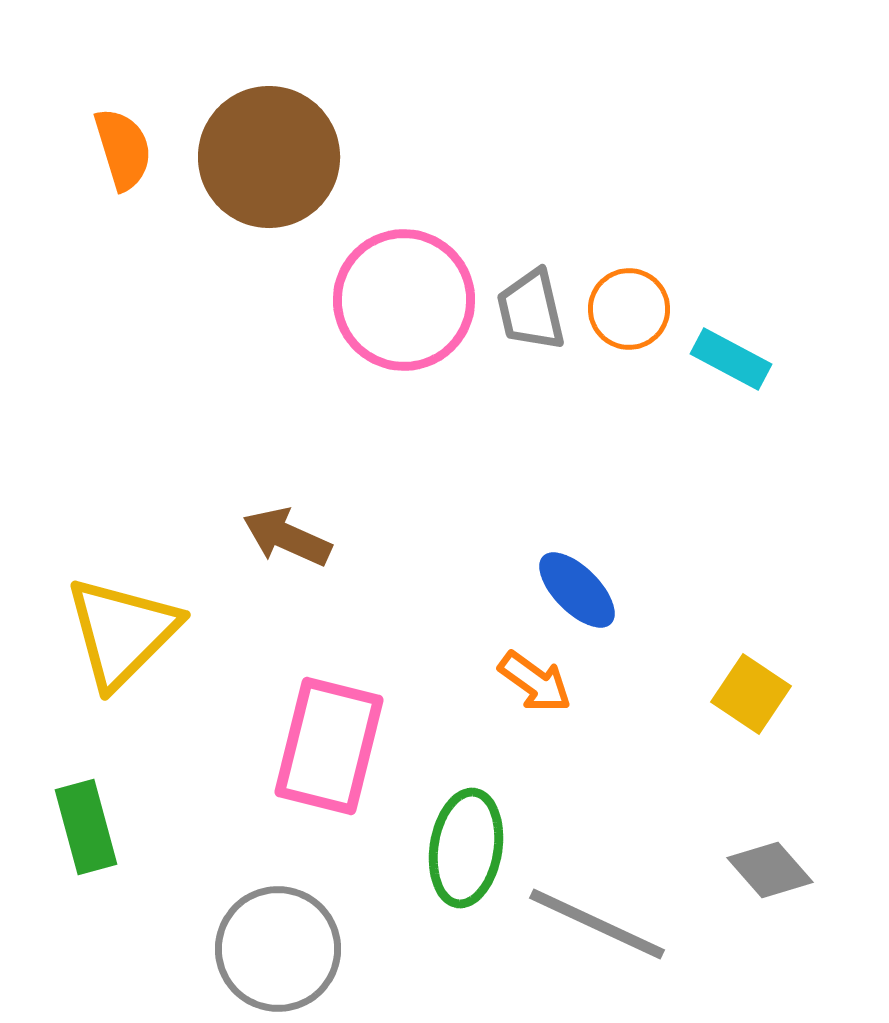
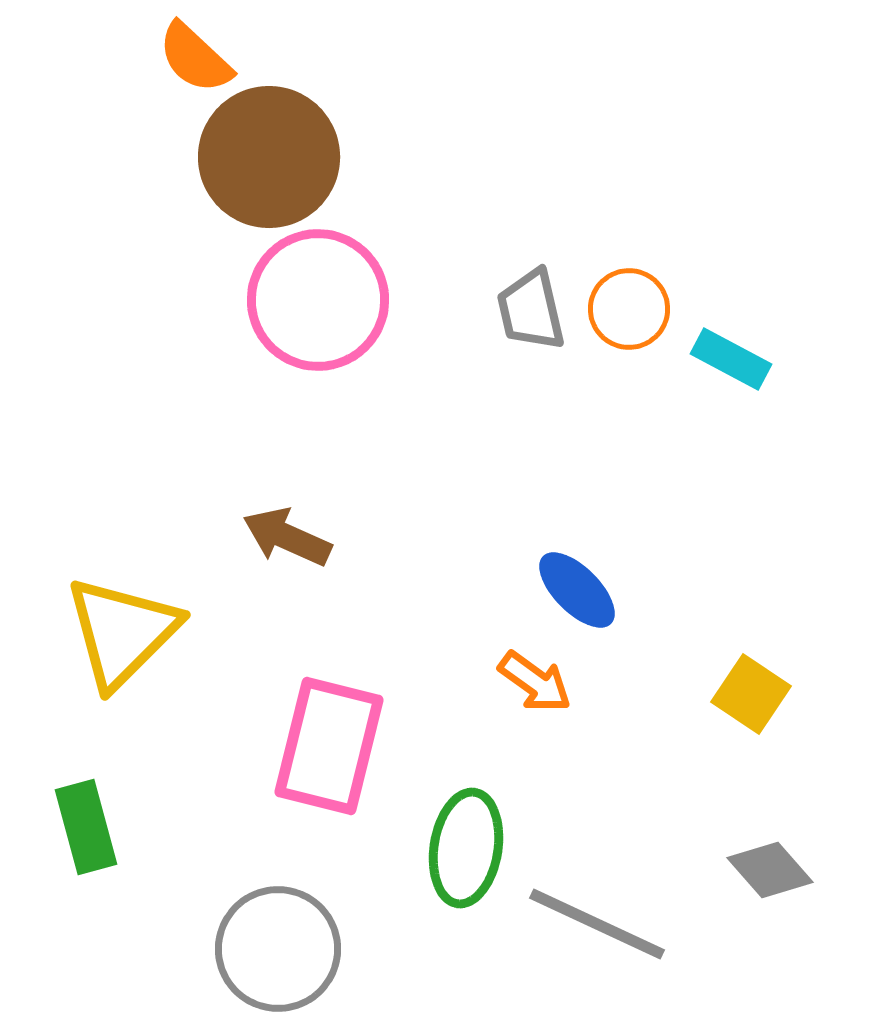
orange semicircle: moved 72 px right, 91 px up; rotated 150 degrees clockwise
pink circle: moved 86 px left
